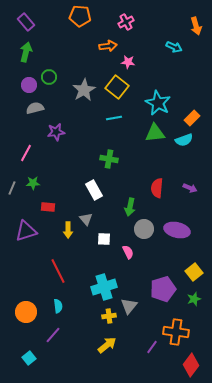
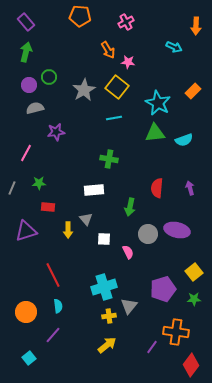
orange arrow at (196, 26): rotated 18 degrees clockwise
orange arrow at (108, 46): moved 4 px down; rotated 66 degrees clockwise
orange rectangle at (192, 118): moved 1 px right, 27 px up
green star at (33, 183): moved 6 px right
purple arrow at (190, 188): rotated 128 degrees counterclockwise
white rectangle at (94, 190): rotated 66 degrees counterclockwise
gray circle at (144, 229): moved 4 px right, 5 px down
red line at (58, 271): moved 5 px left, 4 px down
green star at (194, 299): rotated 16 degrees clockwise
